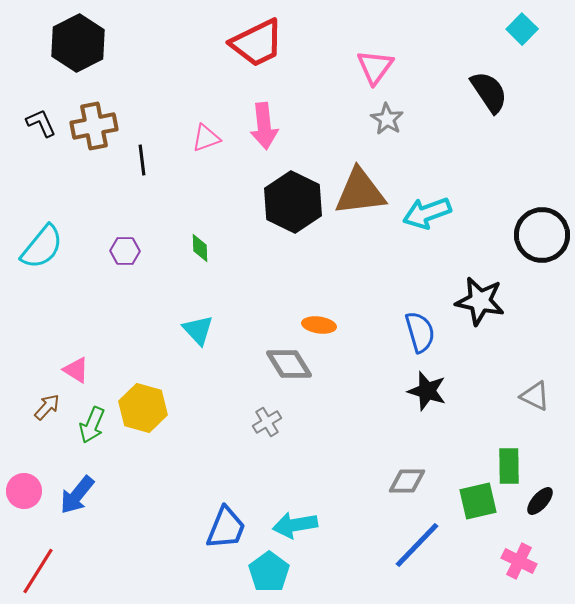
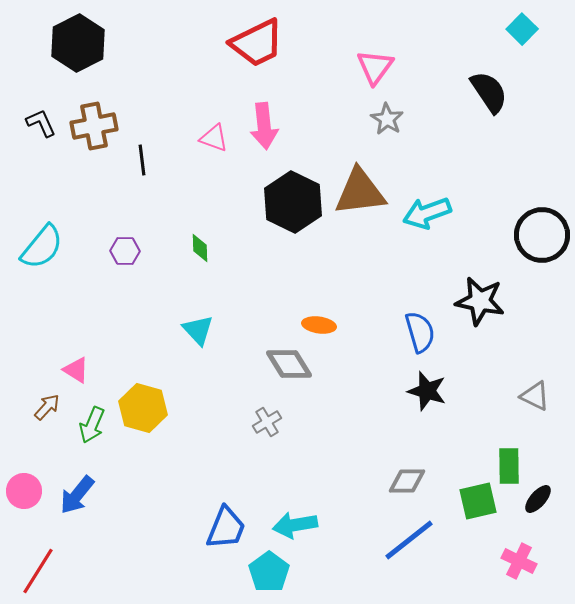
pink triangle at (206, 138): moved 8 px right; rotated 40 degrees clockwise
black ellipse at (540, 501): moved 2 px left, 2 px up
blue line at (417, 545): moved 8 px left, 5 px up; rotated 8 degrees clockwise
